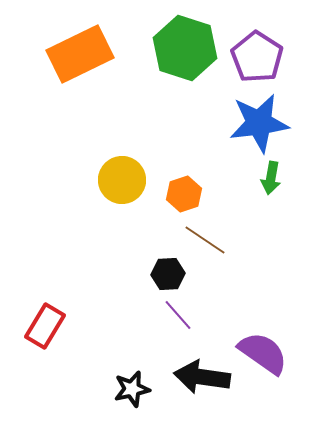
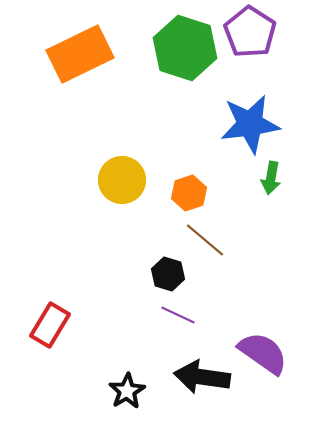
purple pentagon: moved 7 px left, 25 px up
blue star: moved 9 px left, 1 px down
orange hexagon: moved 5 px right, 1 px up
brown line: rotated 6 degrees clockwise
black hexagon: rotated 20 degrees clockwise
purple line: rotated 24 degrees counterclockwise
red rectangle: moved 5 px right, 1 px up
black star: moved 5 px left, 2 px down; rotated 18 degrees counterclockwise
